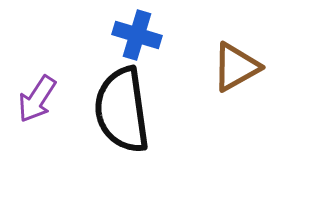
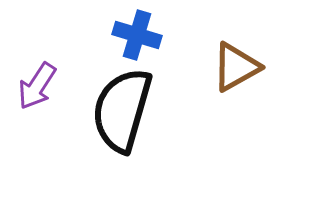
purple arrow: moved 13 px up
black semicircle: rotated 24 degrees clockwise
